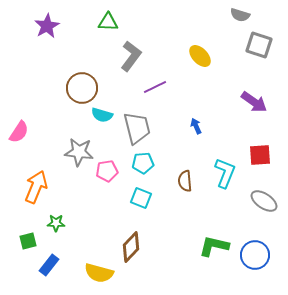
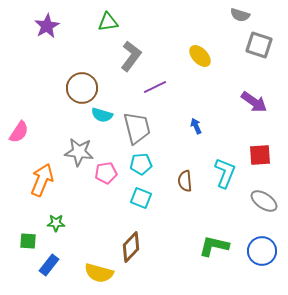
green triangle: rotated 10 degrees counterclockwise
cyan pentagon: moved 2 px left, 1 px down
pink pentagon: moved 1 px left, 2 px down
orange arrow: moved 6 px right, 7 px up
green square: rotated 18 degrees clockwise
blue circle: moved 7 px right, 4 px up
